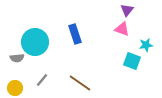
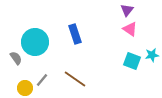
pink triangle: moved 8 px right; rotated 14 degrees clockwise
cyan star: moved 6 px right, 10 px down
gray semicircle: moved 1 px left; rotated 120 degrees counterclockwise
brown line: moved 5 px left, 4 px up
yellow circle: moved 10 px right
